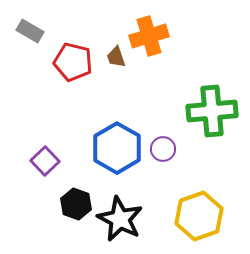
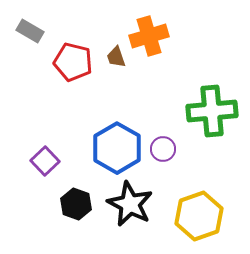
black star: moved 10 px right, 15 px up
